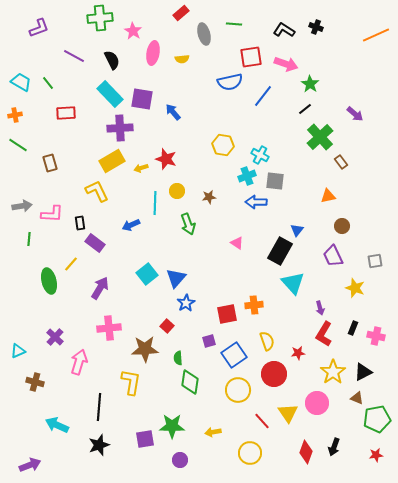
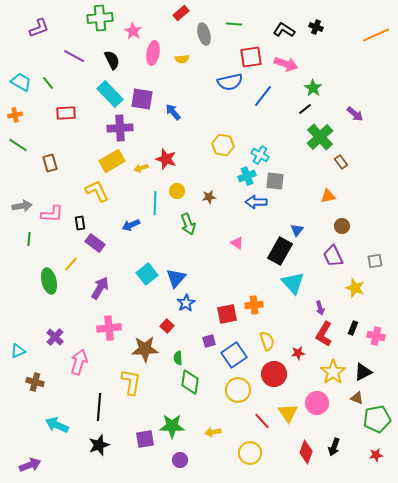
green star at (310, 84): moved 3 px right, 4 px down
